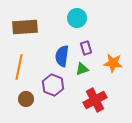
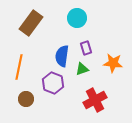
brown rectangle: moved 6 px right, 4 px up; rotated 50 degrees counterclockwise
purple hexagon: moved 2 px up
